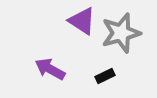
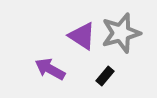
purple triangle: moved 15 px down
black rectangle: rotated 24 degrees counterclockwise
